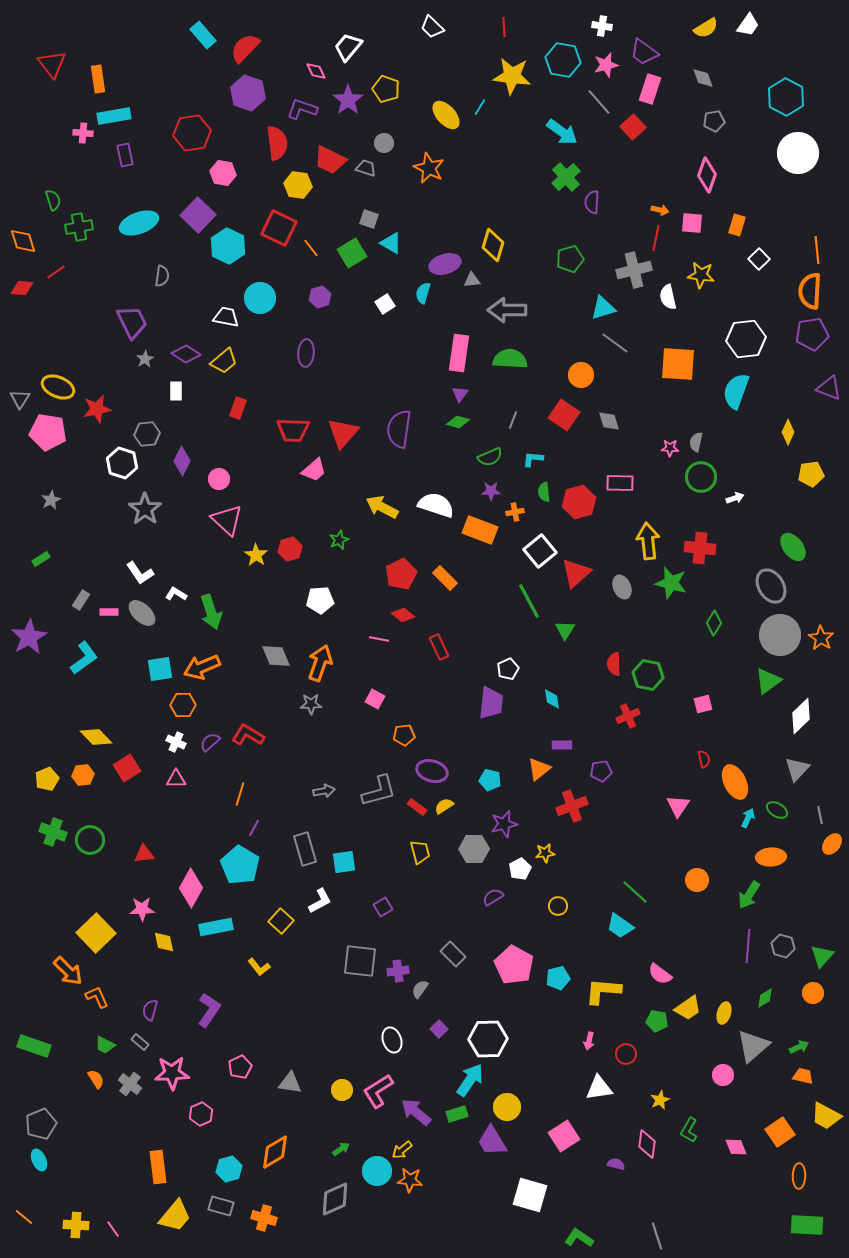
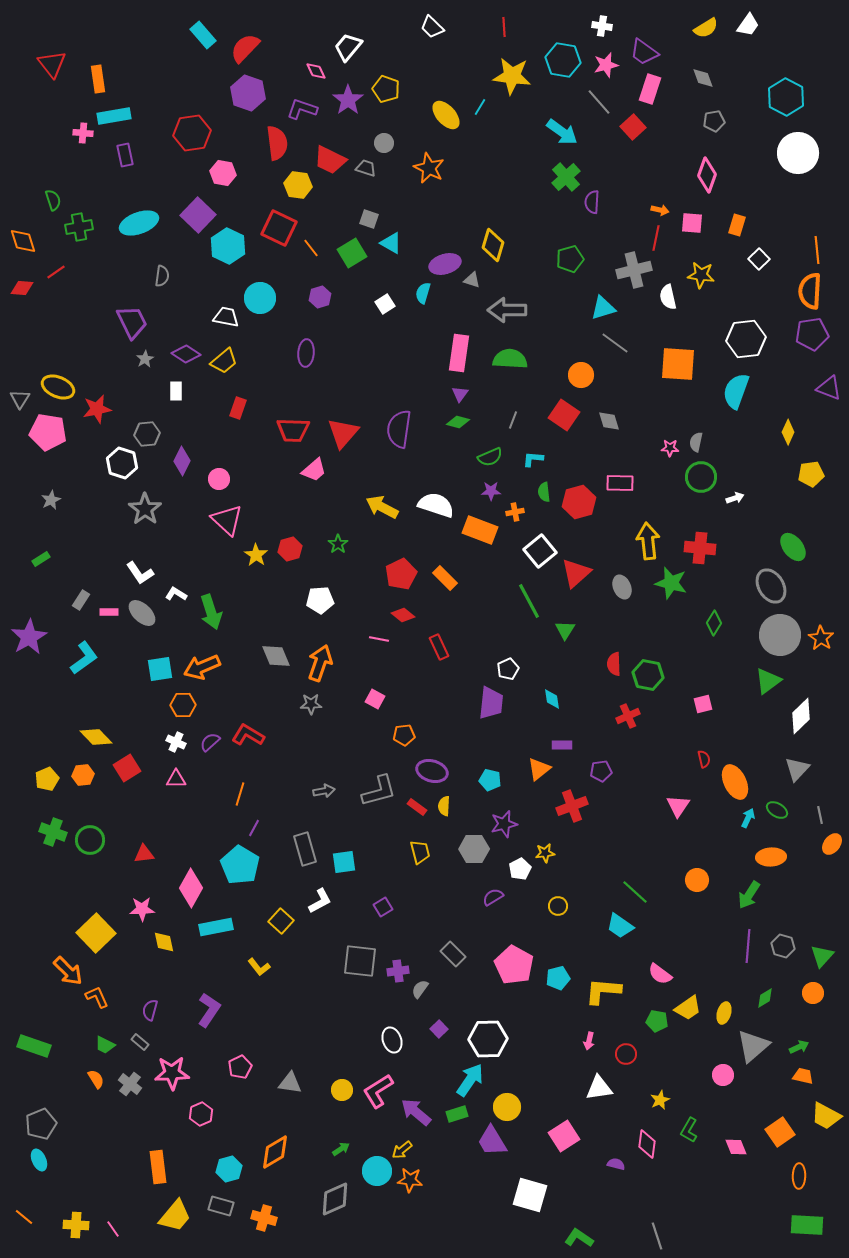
gray triangle at (472, 280): rotated 24 degrees clockwise
green star at (339, 540): moved 1 px left, 4 px down; rotated 12 degrees counterclockwise
yellow semicircle at (444, 806): rotated 54 degrees counterclockwise
